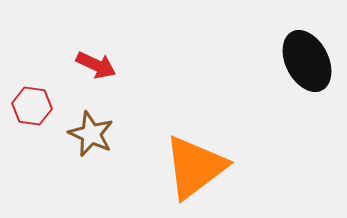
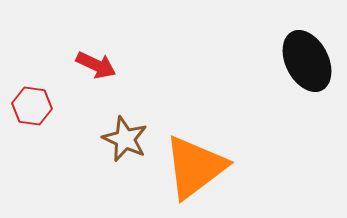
brown star: moved 34 px right, 5 px down
